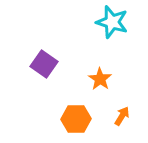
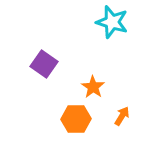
orange star: moved 7 px left, 8 px down
